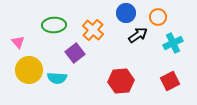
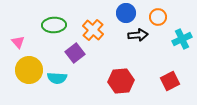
black arrow: rotated 30 degrees clockwise
cyan cross: moved 9 px right, 4 px up
